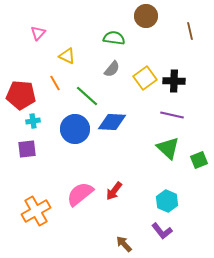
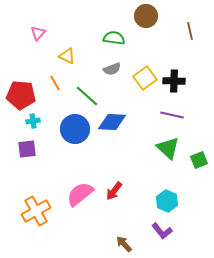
gray semicircle: rotated 30 degrees clockwise
